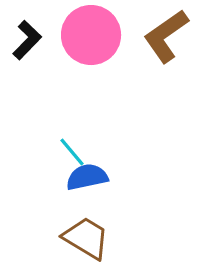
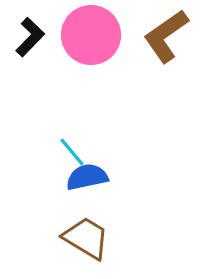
black L-shape: moved 3 px right, 3 px up
